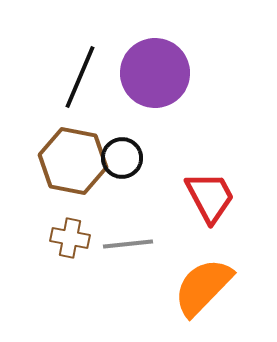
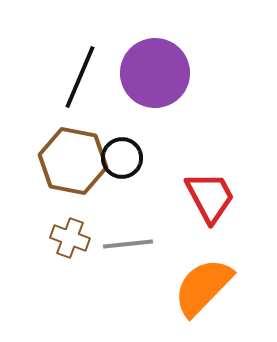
brown cross: rotated 9 degrees clockwise
